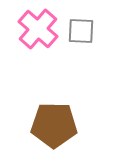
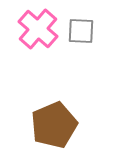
brown pentagon: rotated 24 degrees counterclockwise
